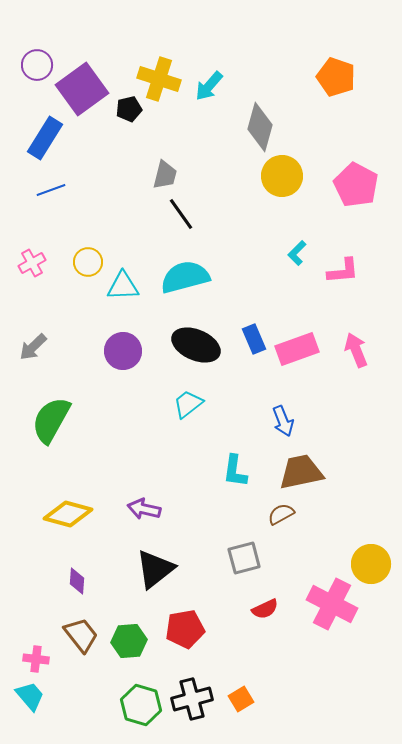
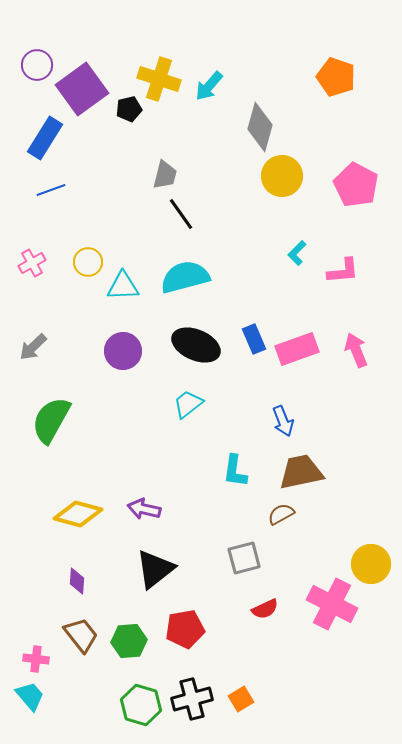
yellow diamond at (68, 514): moved 10 px right
